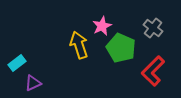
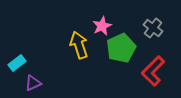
green pentagon: rotated 24 degrees clockwise
